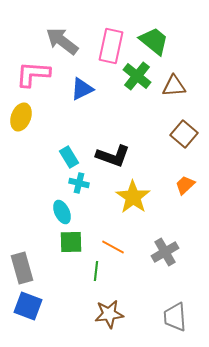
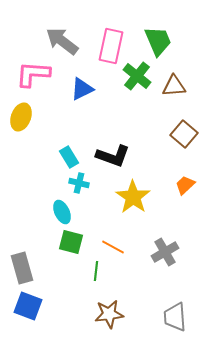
green trapezoid: moved 4 px right; rotated 28 degrees clockwise
green square: rotated 15 degrees clockwise
